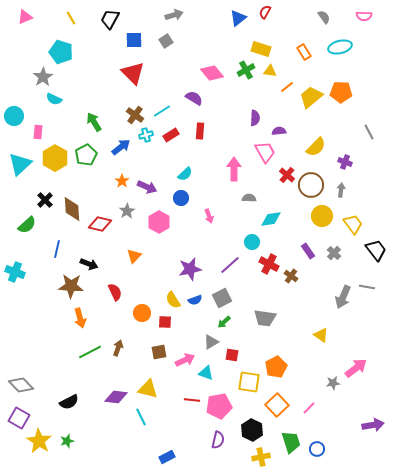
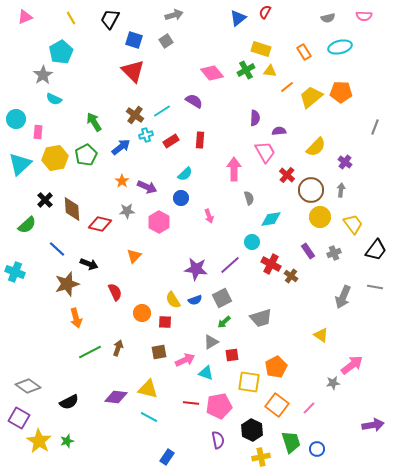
gray semicircle at (324, 17): moved 4 px right, 1 px down; rotated 112 degrees clockwise
blue square at (134, 40): rotated 18 degrees clockwise
cyan pentagon at (61, 52): rotated 25 degrees clockwise
red triangle at (133, 73): moved 2 px up
gray star at (43, 77): moved 2 px up
purple semicircle at (194, 98): moved 3 px down
cyan circle at (14, 116): moved 2 px right, 3 px down
red rectangle at (200, 131): moved 9 px down
gray line at (369, 132): moved 6 px right, 5 px up; rotated 49 degrees clockwise
red rectangle at (171, 135): moved 6 px down
yellow hexagon at (55, 158): rotated 20 degrees clockwise
purple cross at (345, 162): rotated 16 degrees clockwise
brown circle at (311, 185): moved 5 px down
gray semicircle at (249, 198): rotated 72 degrees clockwise
gray star at (127, 211): rotated 28 degrees clockwise
yellow circle at (322, 216): moved 2 px left, 1 px down
blue line at (57, 249): rotated 60 degrees counterclockwise
black trapezoid at (376, 250): rotated 75 degrees clockwise
gray cross at (334, 253): rotated 24 degrees clockwise
red cross at (269, 264): moved 2 px right
purple star at (190, 269): moved 6 px right; rotated 20 degrees clockwise
brown star at (71, 286): moved 4 px left, 2 px up; rotated 20 degrees counterclockwise
gray line at (367, 287): moved 8 px right
orange arrow at (80, 318): moved 4 px left
gray trapezoid at (265, 318): moved 4 px left; rotated 25 degrees counterclockwise
red square at (232, 355): rotated 16 degrees counterclockwise
pink arrow at (356, 368): moved 4 px left, 3 px up
gray diamond at (21, 385): moved 7 px right, 1 px down; rotated 10 degrees counterclockwise
red line at (192, 400): moved 1 px left, 3 px down
orange square at (277, 405): rotated 10 degrees counterclockwise
cyan line at (141, 417): moved 8 px right; rotated 36 degrees counterclockwise
purple semicircle at (218, 440): rotated 24 degrees counterclockwise
blue rectangle at (167, 457): rotated 28 degrees counterclockwise
